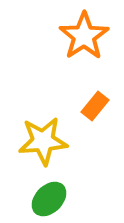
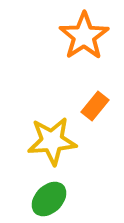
yellow star: moved 9 px right
